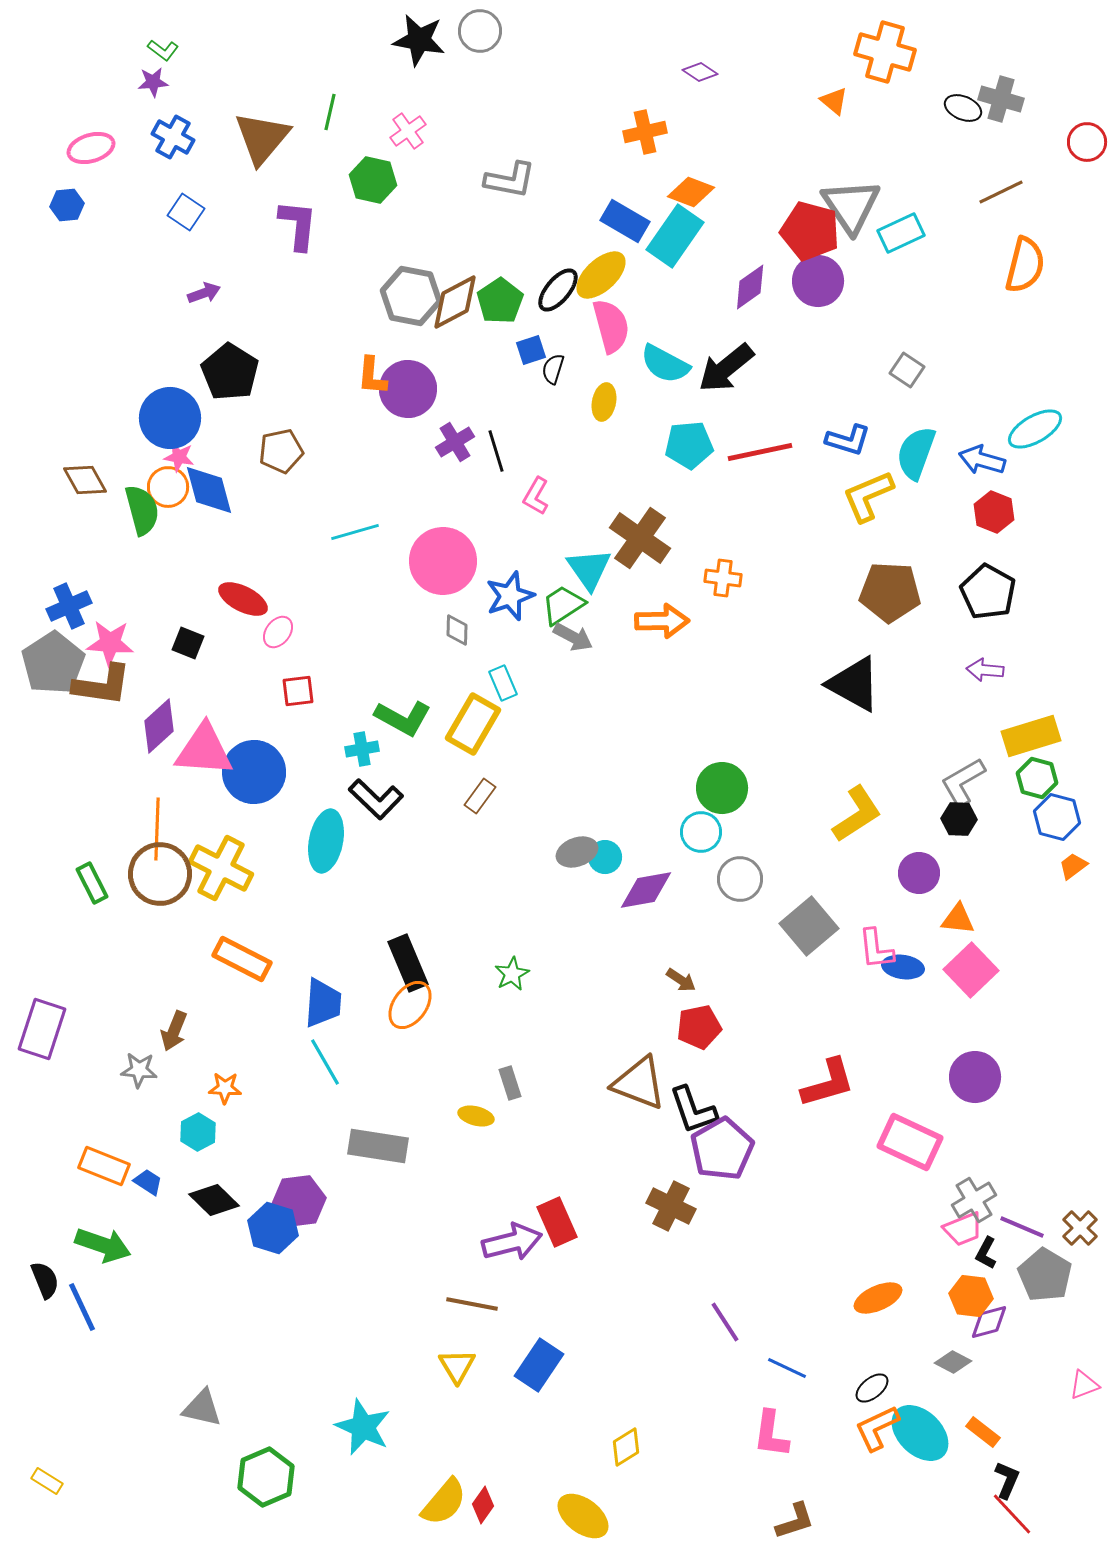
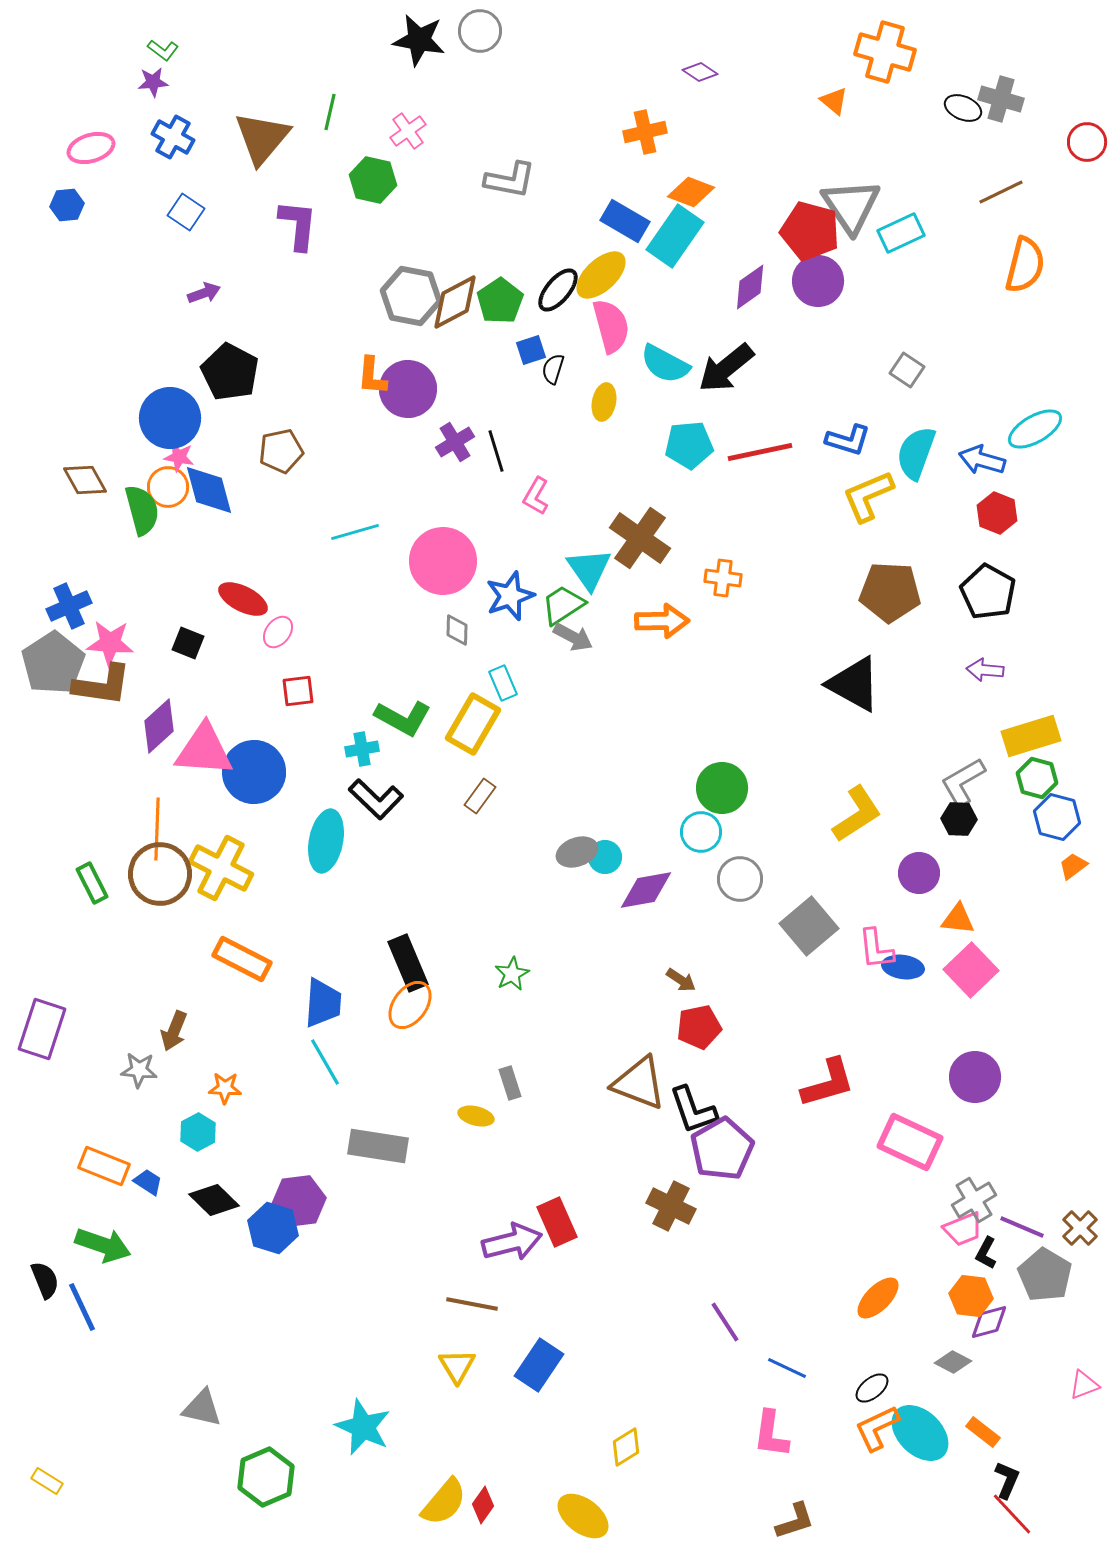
black pentagon at (230, 372): rotated 4 degrees counterclockwise
red hexagon at (994, 512): moved 3 px right, 1 px down
orange ellipse at (878, 1298): rotated 21 degrees counterclockwise
